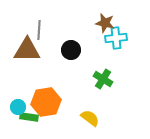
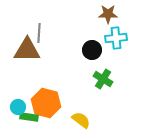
brown star: moved 3 px right, 9 px up; rotated 12 degrees counterclockwise
gray line: moved 3 px down
black circle: moved 21 px right
orange hexagon: moved 1 px down; rotated 24 degrees clockwise
yellow semicircle: moved 9 px left, 2 px down
